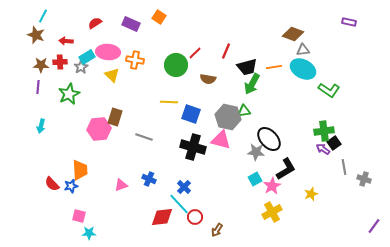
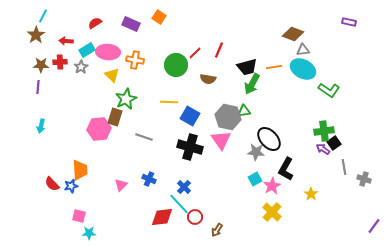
brown star at (36, 35): rotated 18 degrees clockwise
red line at (226, 51): moved 7 px left, 1 px up
cyan rectangle at (87, 57): moved 7 px up
green star at (69, 94): moved 57 px right, 5 px down
blue square at (191, 114): moved 1 px left, 2 px down; rotated 12 degrees clockwise
pink triangle at (221, 140): rotated 40 degrees clockwise
black cross at (193, 147): moved 3 px left
black L-shape at (286, 169): rotated 150 degrees clockwise
pink triangle at (121, 185): rotated 24 degrees counterclockwise
yellow star at (311, 194): rotated 16 degrees counterclockwise
yellow cross at (272, 212): rotated 18 degrees counterclockwise
